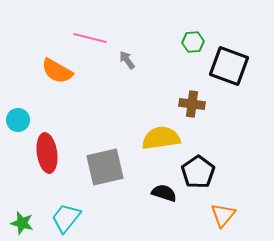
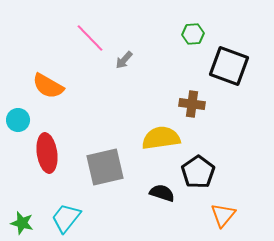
pink line: rotated 32 degrees clockwise
green hexagon: moved 8 px up
gray arrow: moved 3 px left; rotated 102 degrees counterclockwise
orange semicircle: moved 9 px left, 15 px down
black semicircle: moved 2 px left
